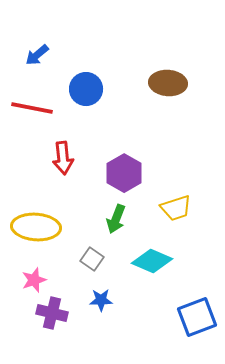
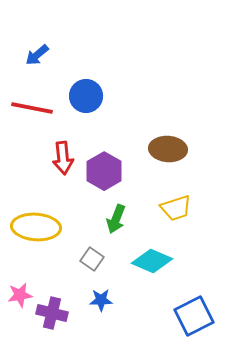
brown ellipse: moved 66 px down
blue circle: moved 7 px down
purple hexagon: moved 20 px left, 2 px up
pink star: moved 14 px left, 15 px down; rotated 10 degrees clockwise
blue square: moved 3 px left, 1 px up; rotated 6 degrees counterclockwise
